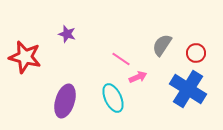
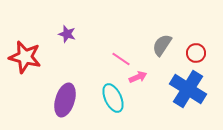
purple ellipse: moved 1 px up
